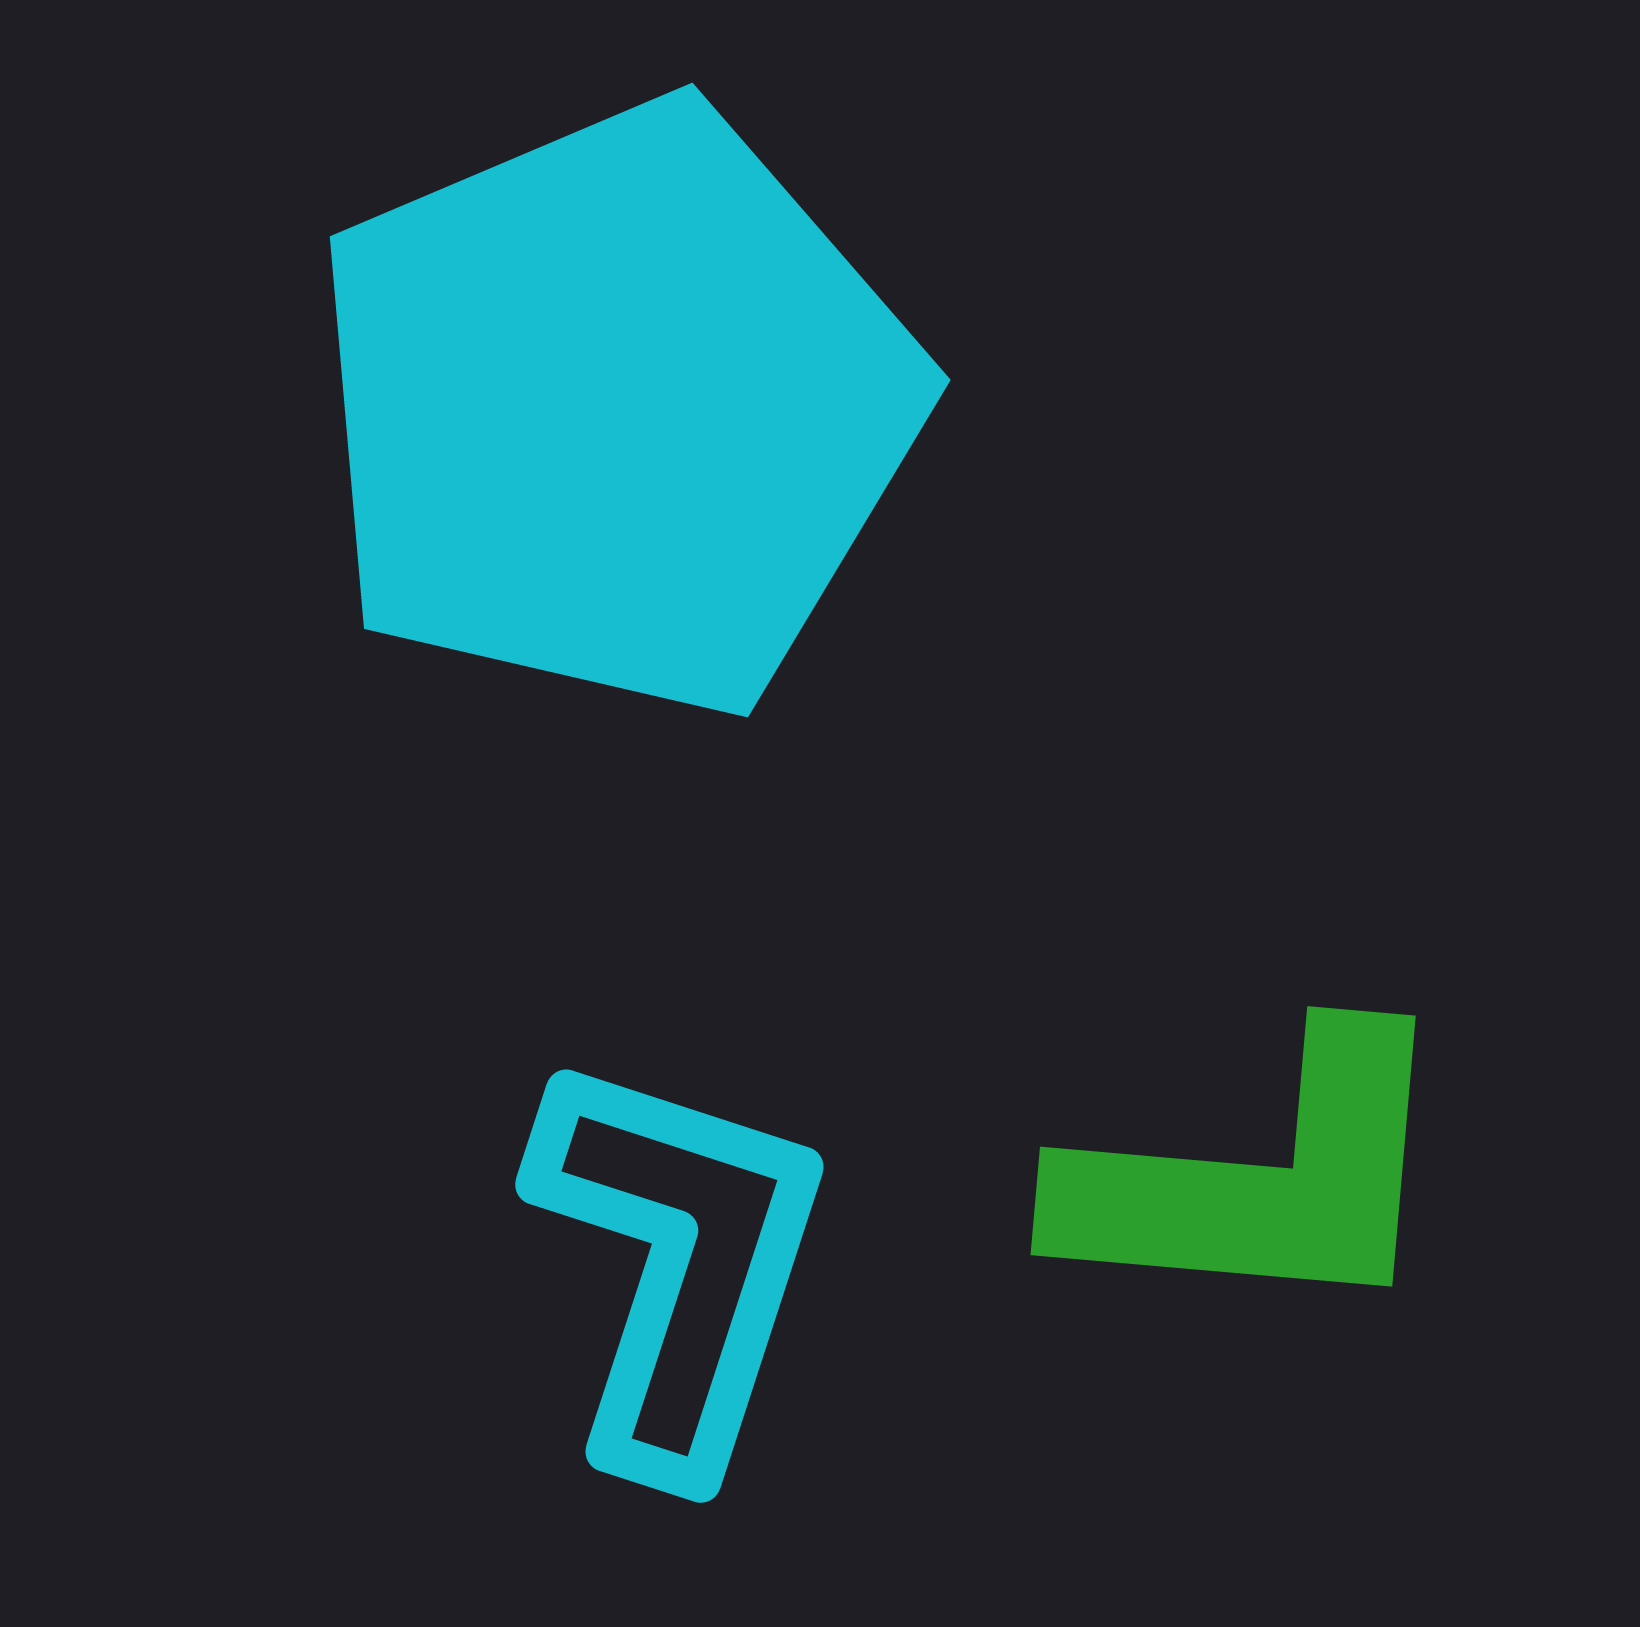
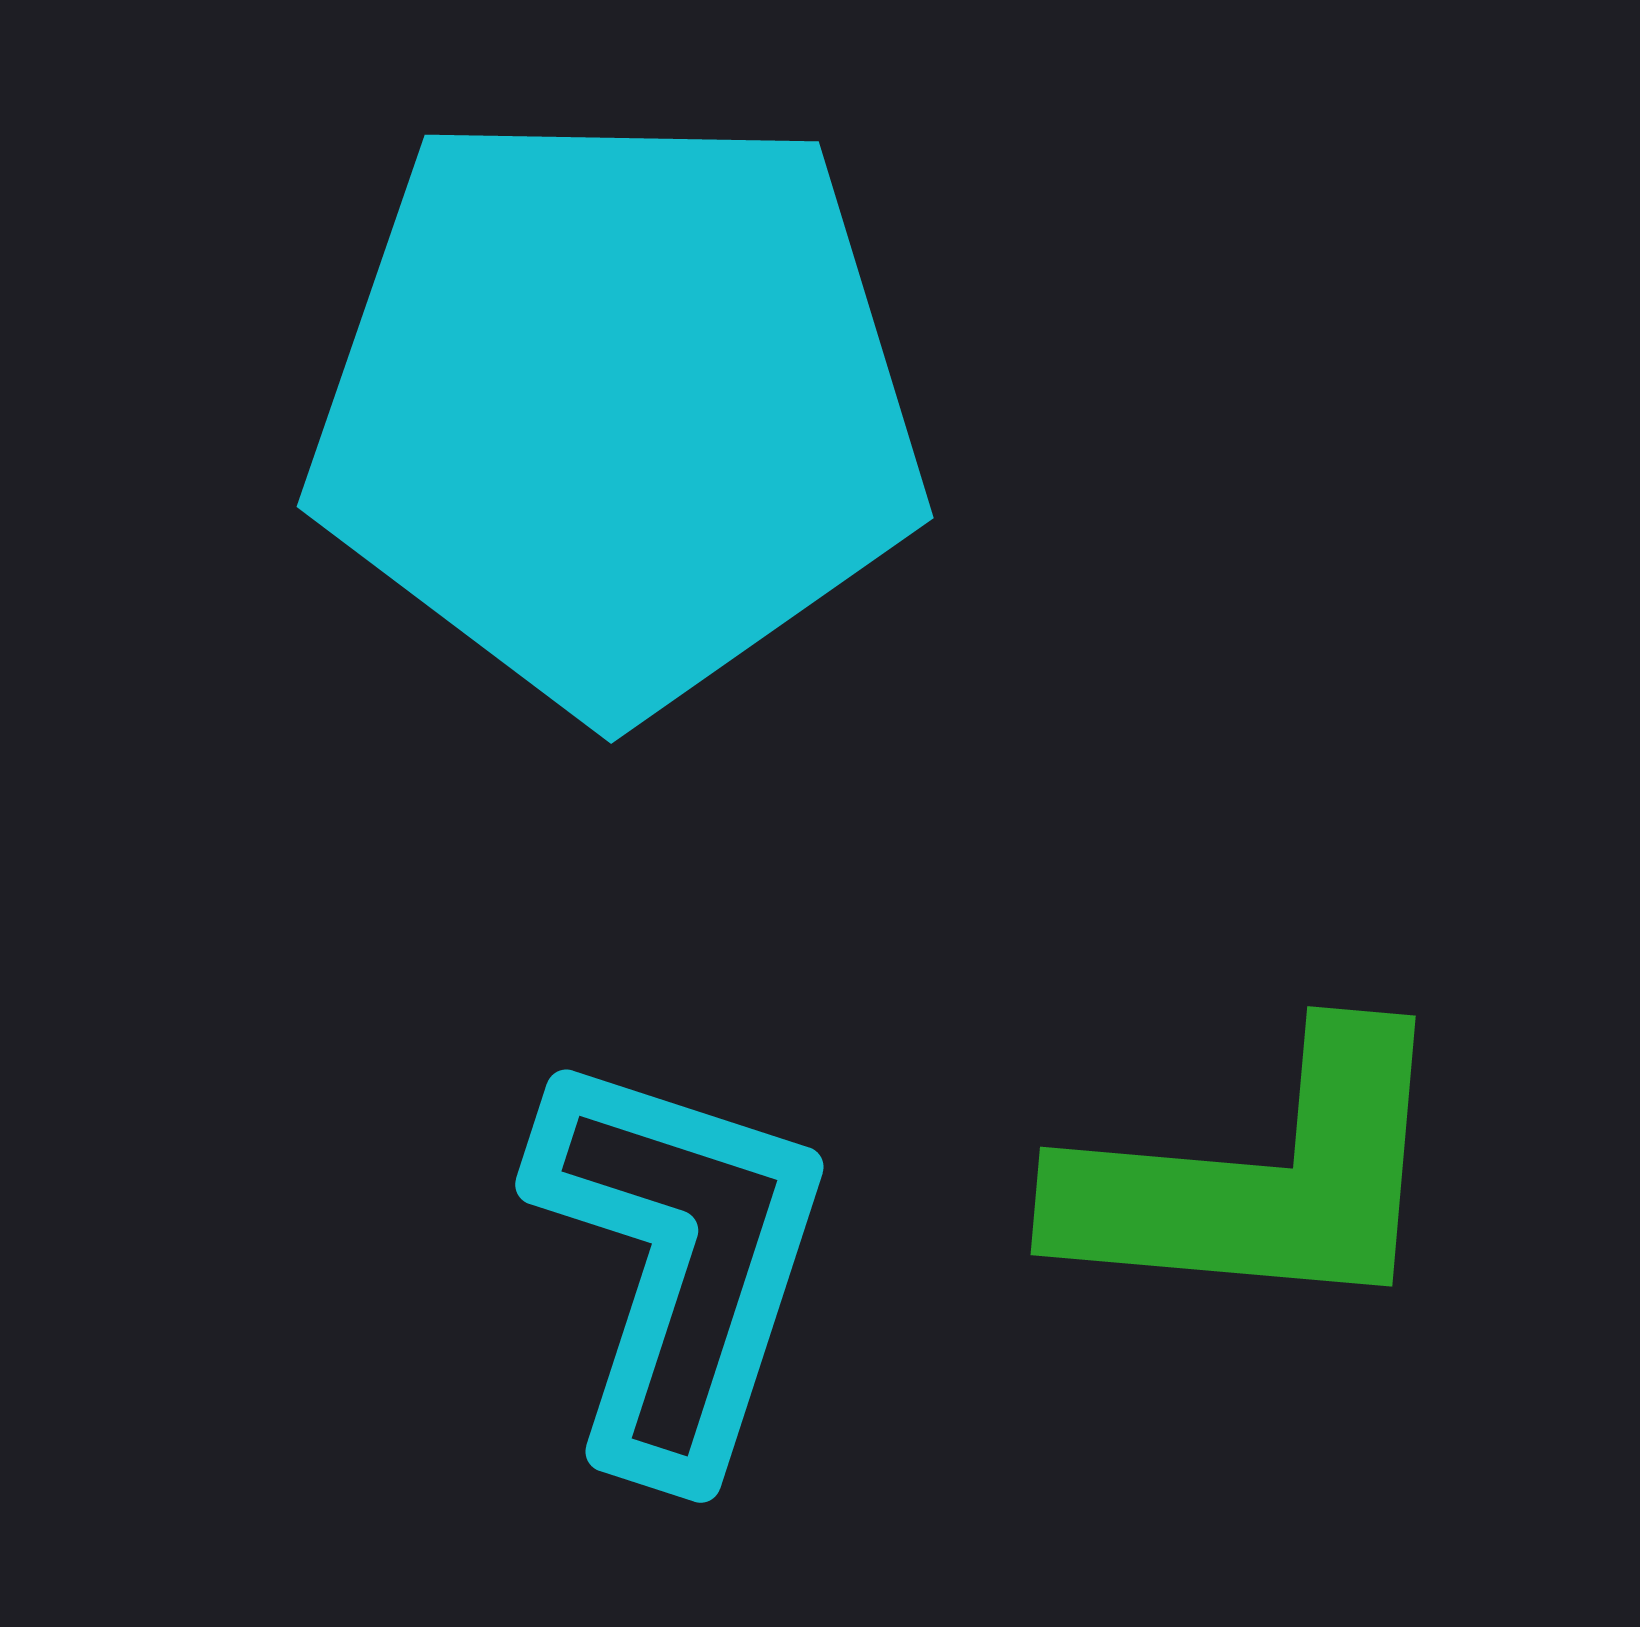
cyan pentagon: rotated 24 degrees clockwise
